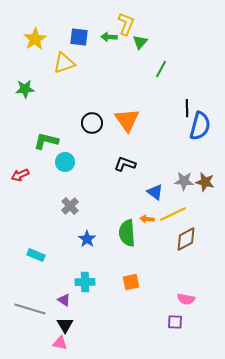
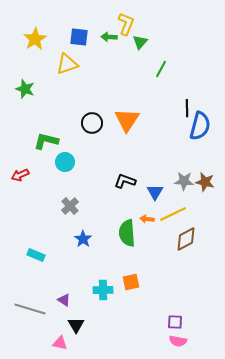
yellow triangle: moved 3 px right, 1 px down
green star: rotated 24 degrees clockwise
orange triangle: rotated 8 degrees clockwise
black L-shape: moved 17 px down
blue triangle: rotated 24 degrees clockwise
blue star: moved 4 px left
cyan cross: moved 18 px right, 8 px down
pink semicircle: moved 8 px left, 42 px down
black triangle: moved 11 px right
